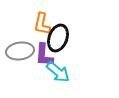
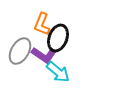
orange L-shape: rotated 10 degrees clockwise
gray ellipse: rotated 52 degrees counterclockwise
purple L-shape: rotated 60 degrees counterclockwise
